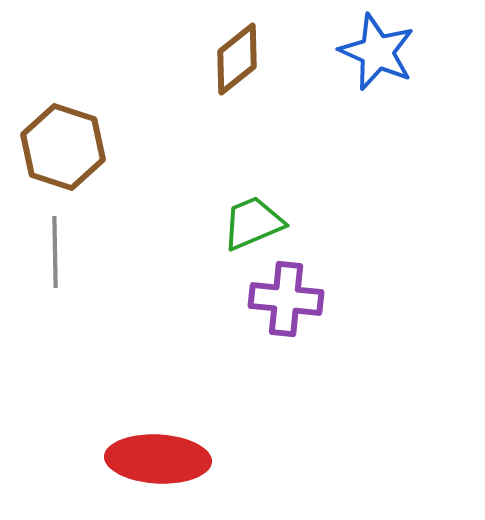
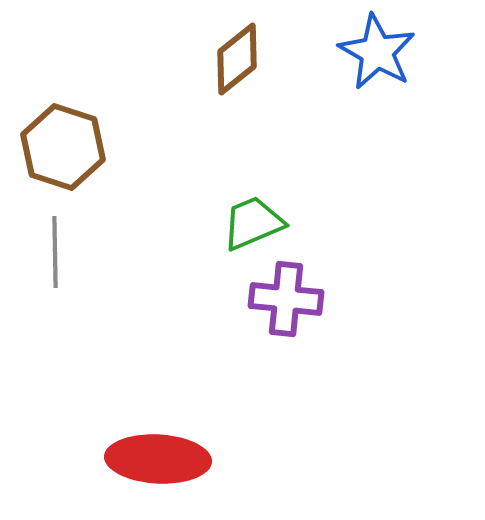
blue star: rotated 6 degrees clockwise
